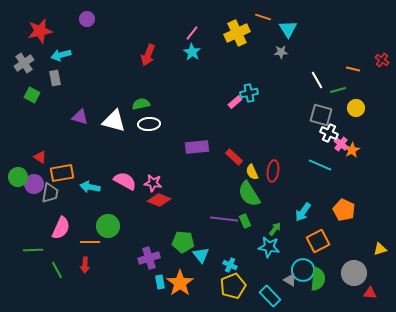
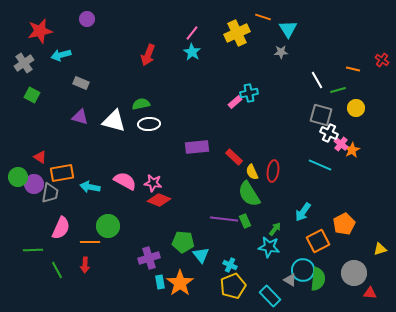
gray rectangle at (55, 78): moved 26 px right, 5 px down; rotated 56 degrees counterclockwise
orange pentagon at (344, 210): moved 14 px down; rotated 20 degrees clockwise
